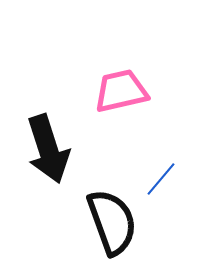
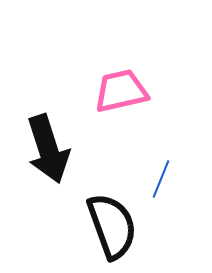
blue line: rotated 18 degrees counterclockwise
black semicircle: moved 4 px down
